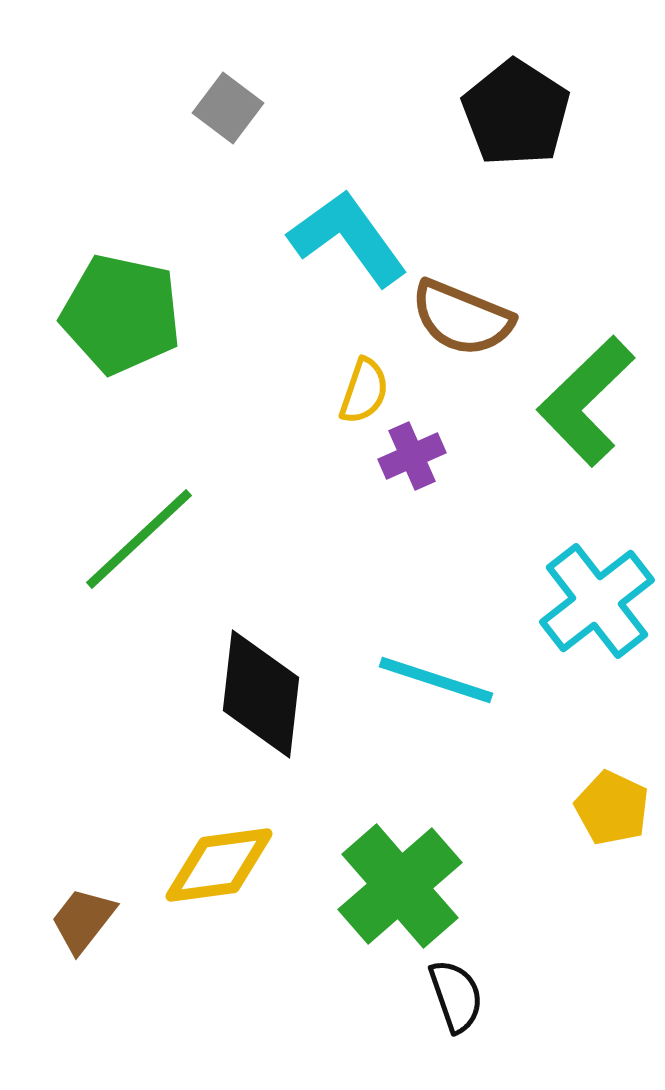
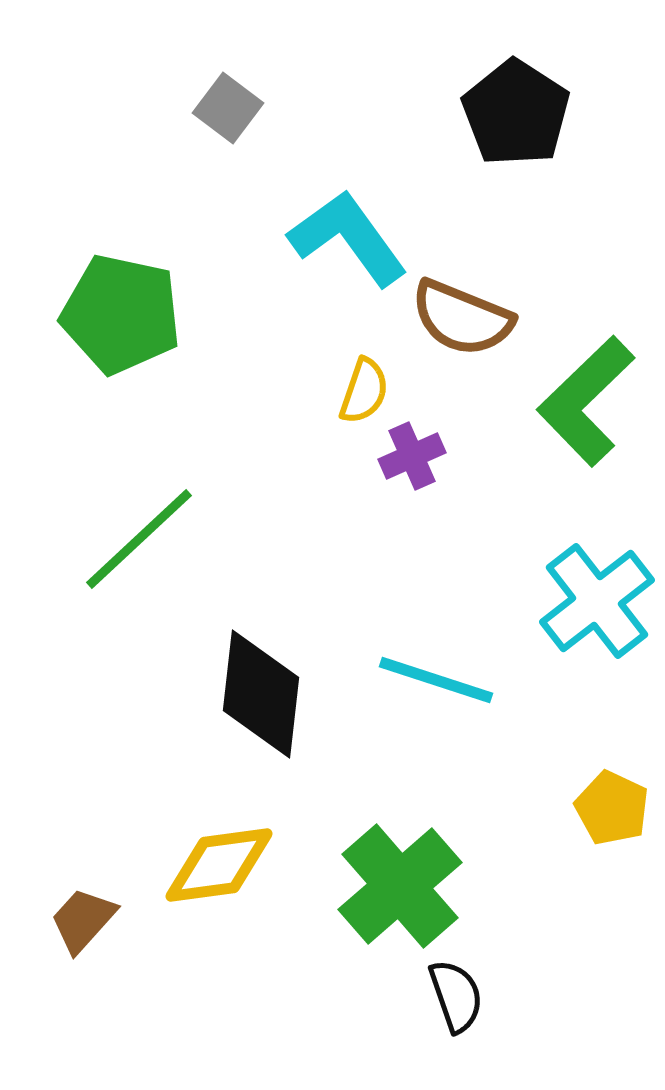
brown trapezoid: rotated 4 degrees clockwise
